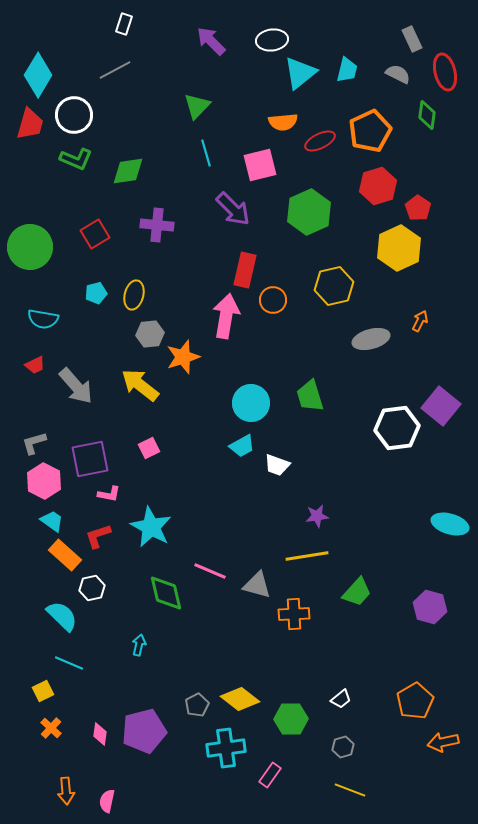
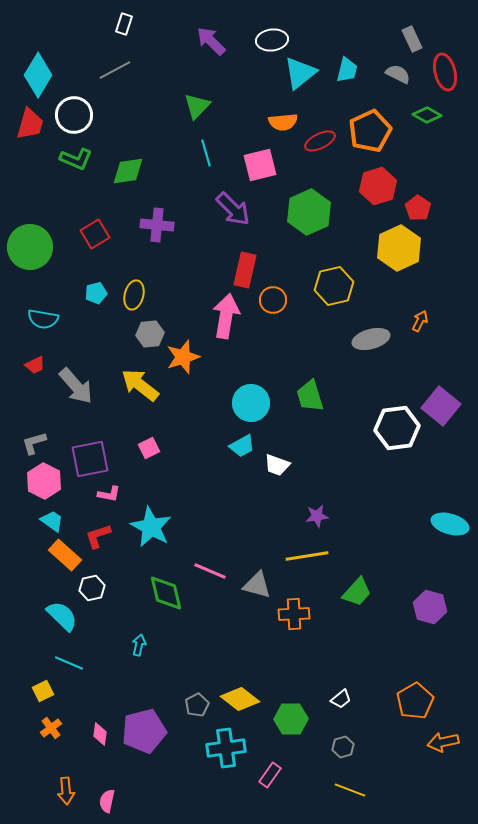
green diamond at (427, 115): rotated 68 degrees counterclockwise
orange cross at (51, 728): rotated 10 degrees clockwise
